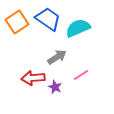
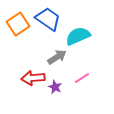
orange square: moved 1 px right, 2 px down
cyan semicircle: moved 8 px down
pink line: moved 1 px right, 3 px down
